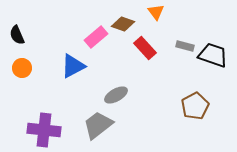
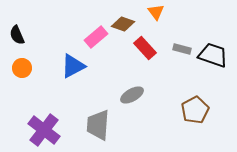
gray rectangle: moved 3 px left, 3 px down
gray ellipse: moved 16 px right
brown pentagon: moved 4 px down
gray trapezoid: rotated 48 degrees counterclockwise
purple cross: rotated 32 degrees clockwise
